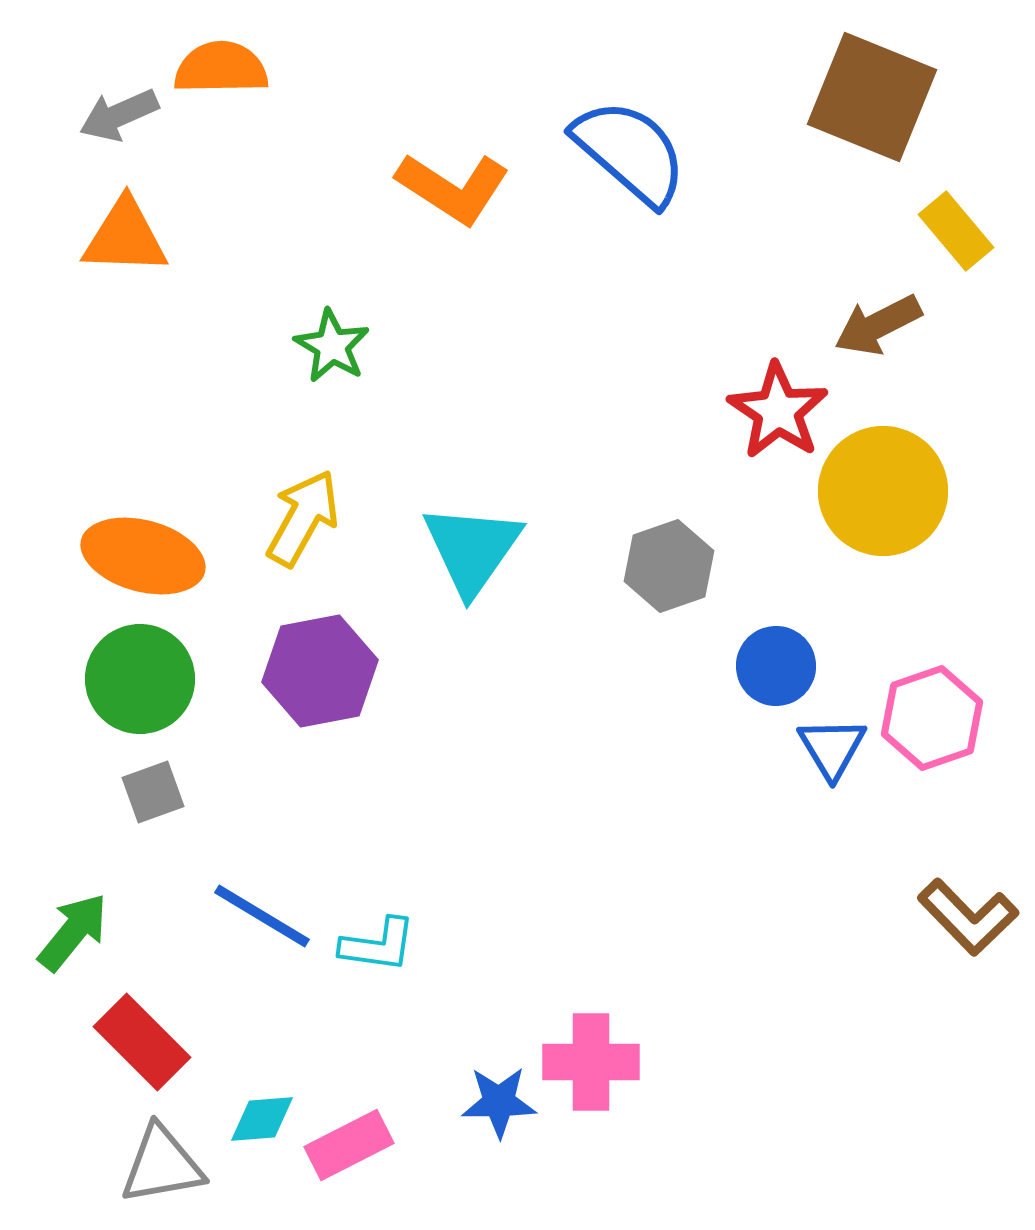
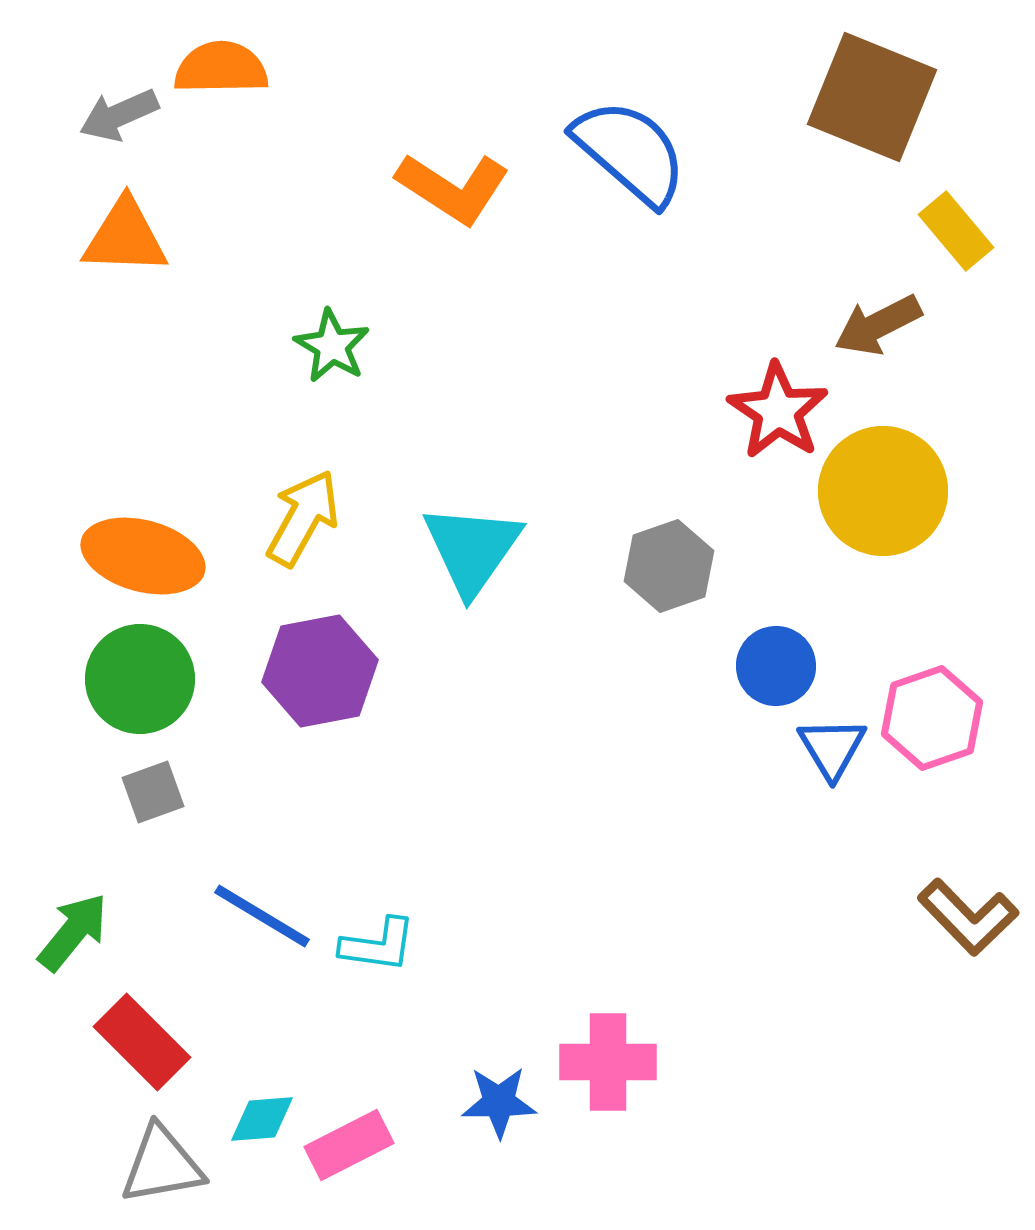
pink cross: moved 17 px right
